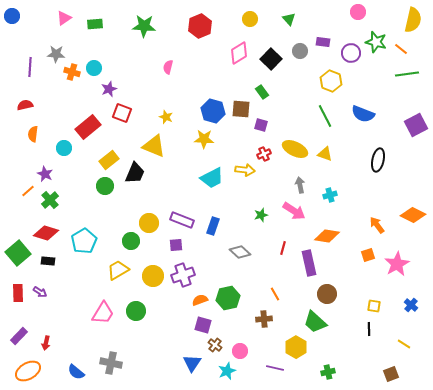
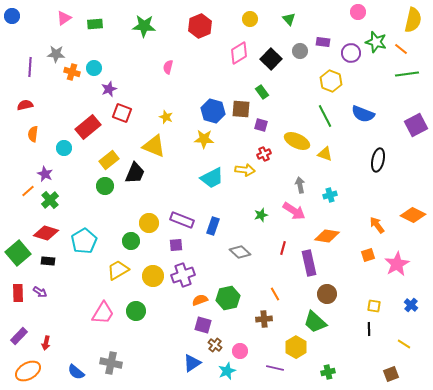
yellow ellipse at (295, 149): moved 2 px right, 8 px up
blue triangle at (192, 363): rotated 24 degrees clockwise
